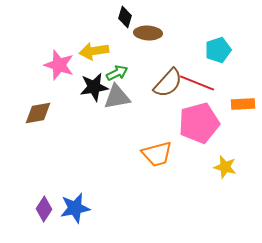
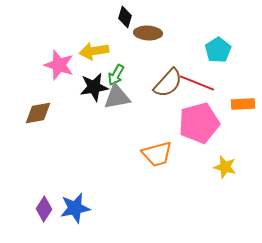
cyan pentagon: rotated 15 degrees counterclockwise
green arrow: moved 1 px left, 2 px down; rotated 145 degrees clockwise
